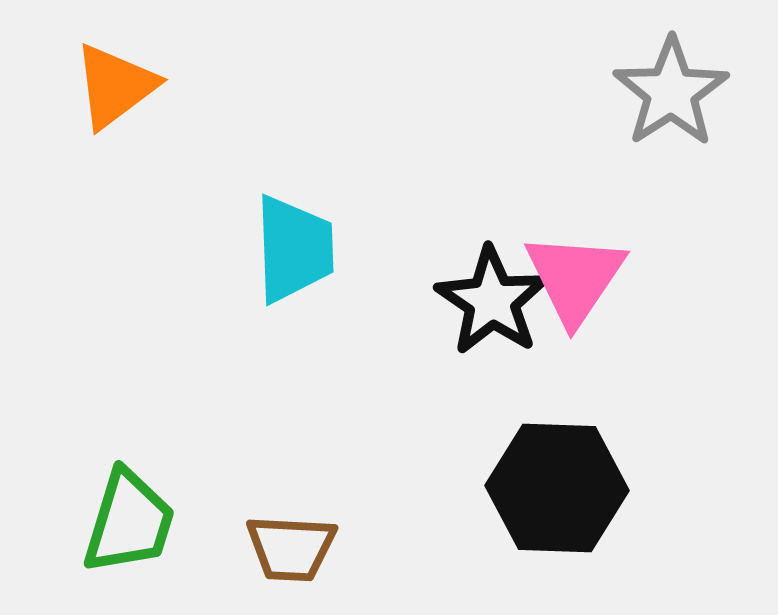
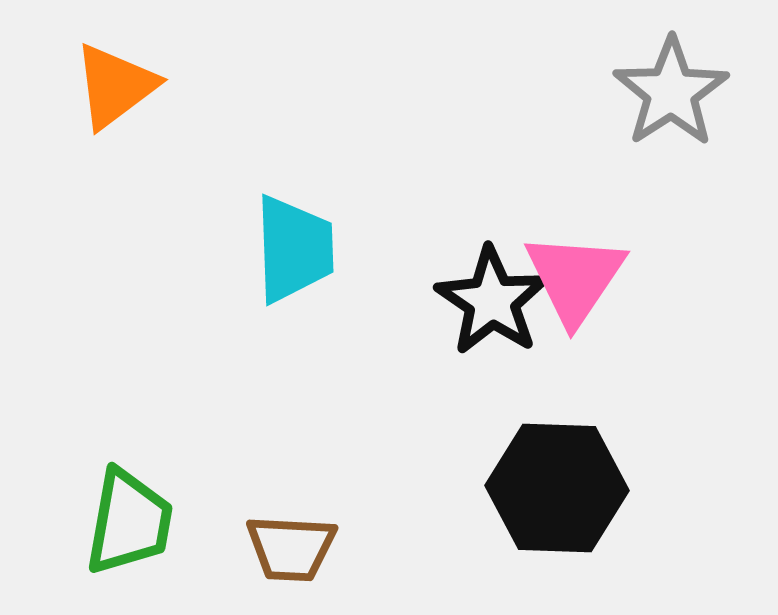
green trapezoid: rotated 7 degrees counterclockwise
